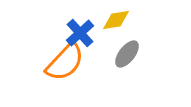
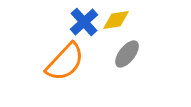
blue cross: moved 4 px right, 11 px up
